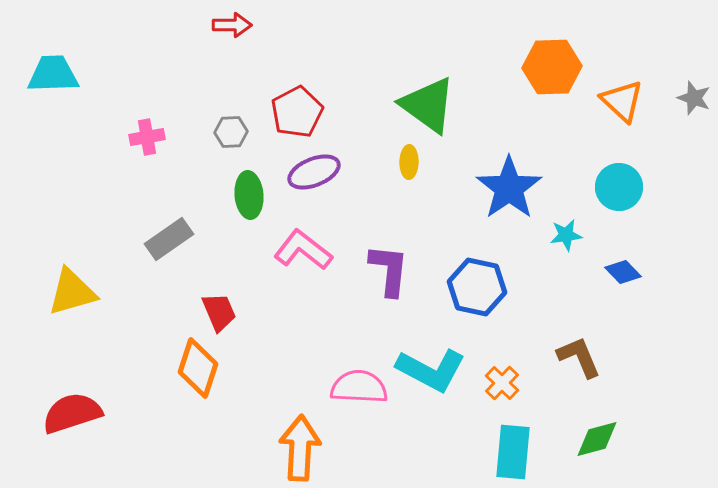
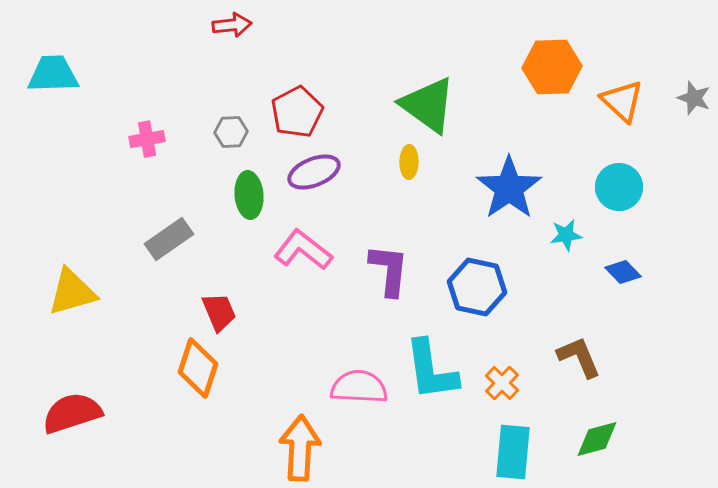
red arrow: rotated 6 degrees counterclockwise
pink cross: moved 2 px down
cyan L-shape: rotated 54 degrees clockwise
